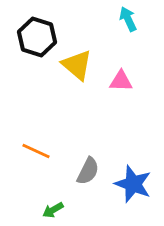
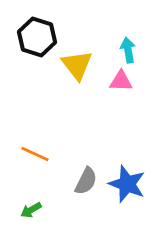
cyan arrow: moved 31 px down; rotated 15 degrees clockwise
yellow triangle: rotated 12 degrees clockwise
orange line: moved 1 px left, 3 px down
gray semicircle: moved 2 px left, 10 px down
blue star: moved 6 px left
green arrow: moved 22 px left
